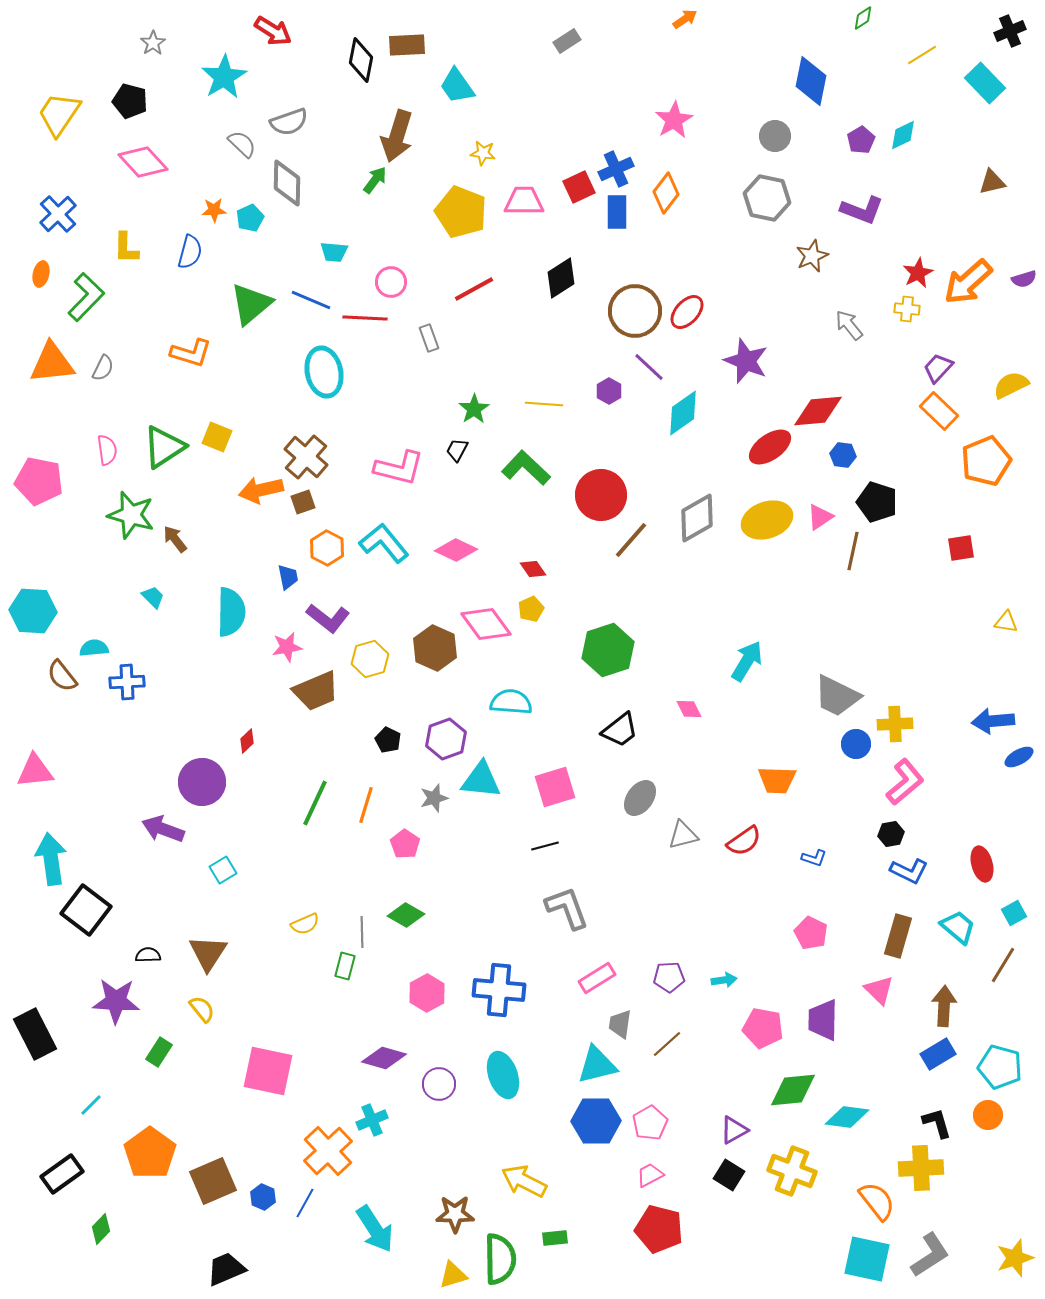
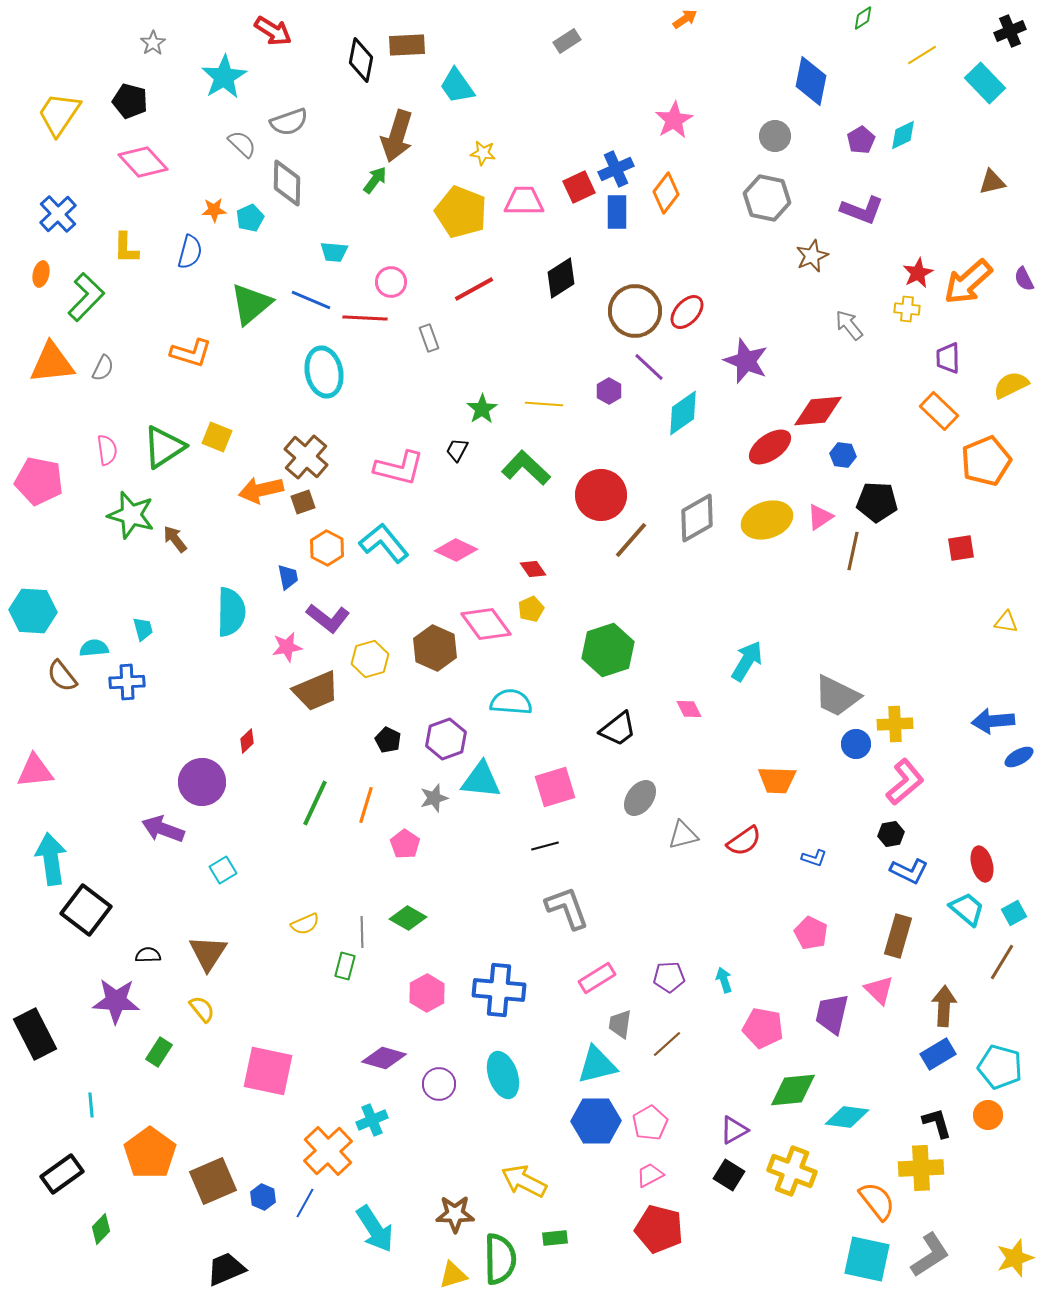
purple semicircle at (1024, 279): rotated 80 degrees clockwise
purple trapezoid at (938, 368): moved 10 px right, 10 px up; rotated 44 degrees counterclockwise
green star at (474, 409): moved 8 px right
black pentagon at (877, 502): rotated 15 degrees counterclockwise
cyan trapezoid at (153, 597): moved 10 px left, 32 px down; rotated 30 degrees clockwise
black trapezoid at (620, 730): moved 2 px left, 1 px up
green diamond at (406, 915): moved 2 px right, 3 px down
cyan trapezoid at (958, 927): moved 9 px right, 18 px up
brown line at (1003, 965): moved 1 px left, 3 px up
cyan arrow at (724, 980): rotated 100 degrees counterclockwise
purple trapezoid at (823, 1020): moved 9 px right, 6 px up; rotated 12 degrees clockwise
cyan line at (91, 1105): rotated 50 degrees counterclockwise
